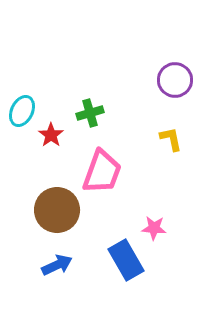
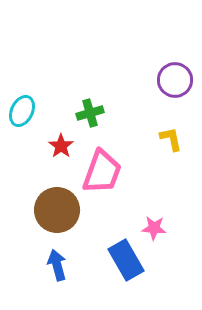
red star: moved 10 px right, 11 px down
blue arrow: rotated 80 degrees counterclockwise
